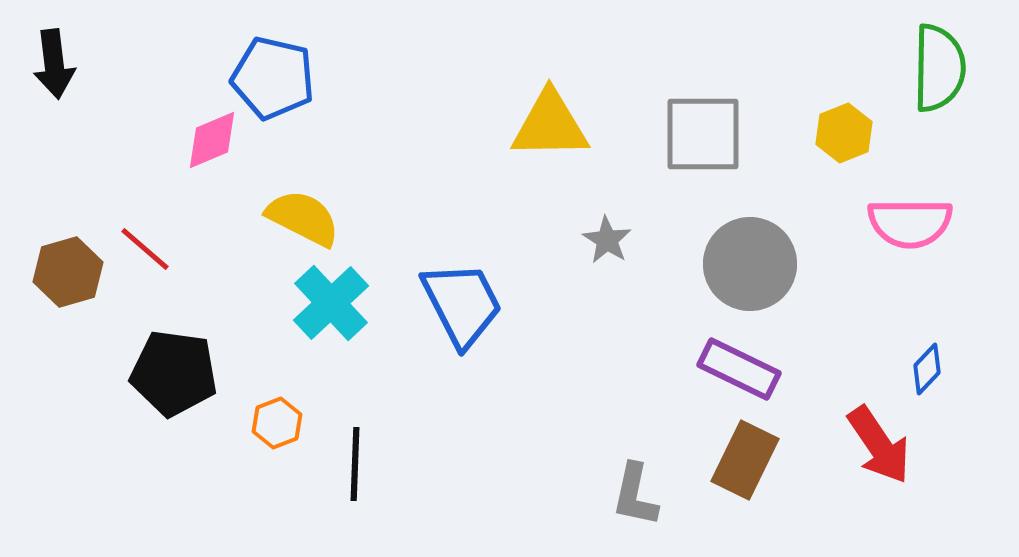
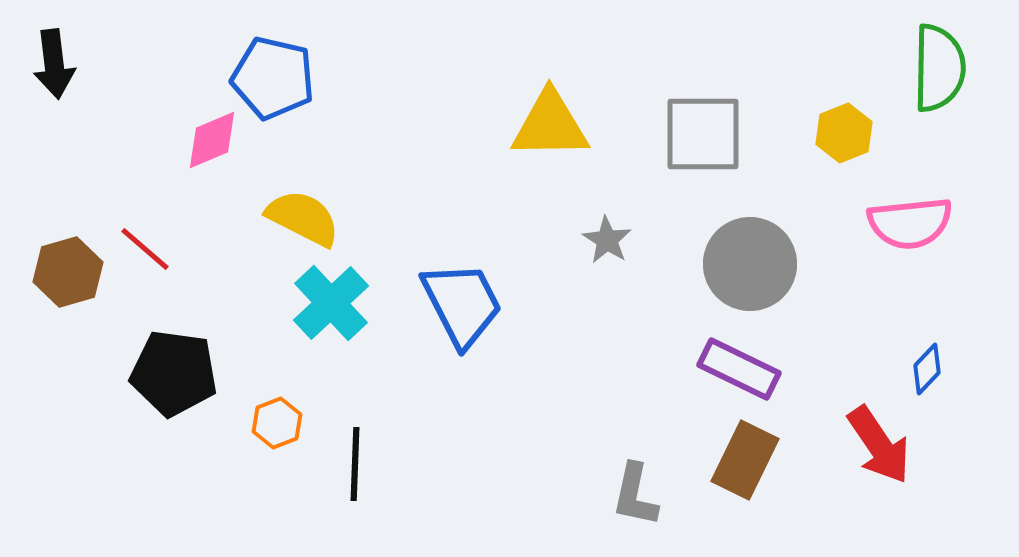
pink semicircle: rotated 6 degrees counterclockwise
